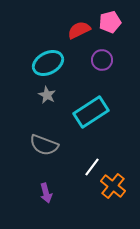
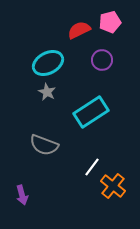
gray star: moved 3 px up
purple arrow: moved 24 px left, 2 px down
